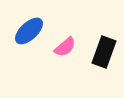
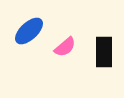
black rectangle: rotated 20 degrees counterclockwise
